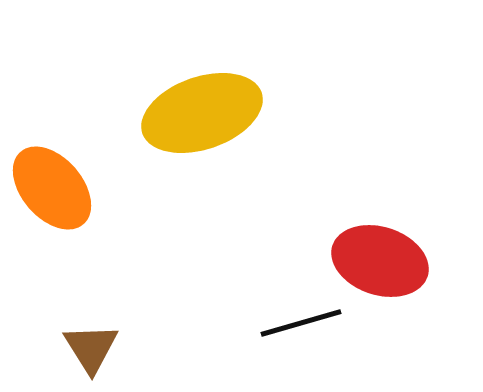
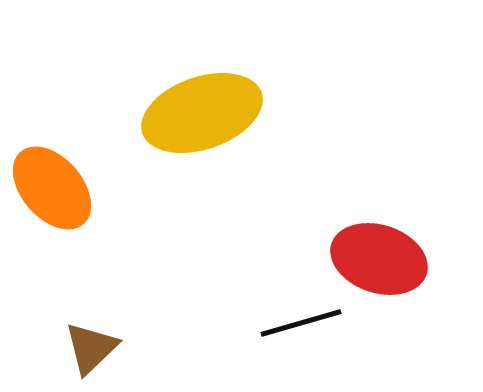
red ellipse: moved 1 px left, 2 px up
brown triangle: rotated 18 degrees clockwise
